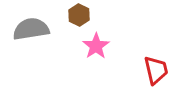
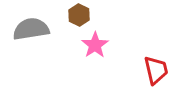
pink star: moved 1 px left, 1 px up
